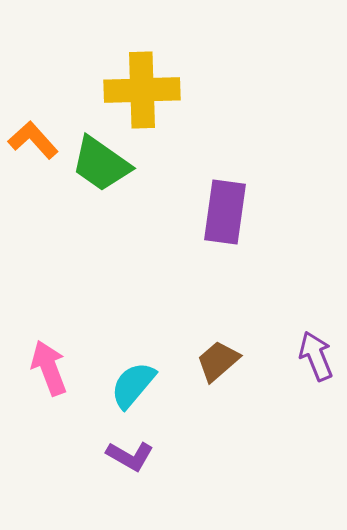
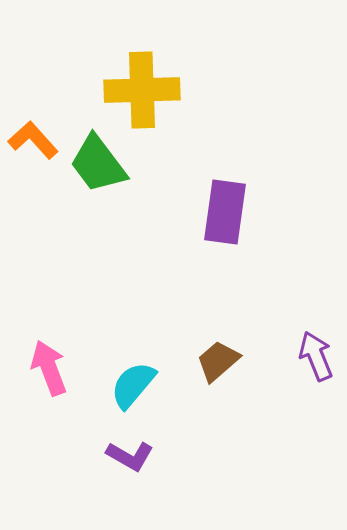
green trapezoid: moved 3 px left; rotated 18 degrees clockwise
